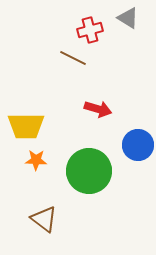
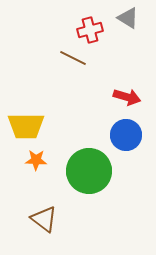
red arrow: moved 29 px right, 12 px up
blue circle: moved 12 px left, 10 px up
